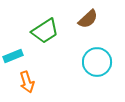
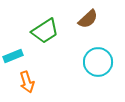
cyan circle: moved 1 px right
